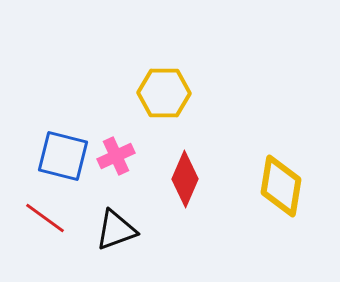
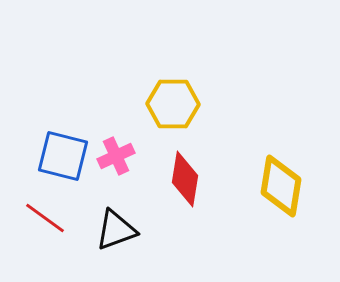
yellow hexagon: moved 9 px right, 11 px down
red diamond: rotated 14 degrees counterclockwise
